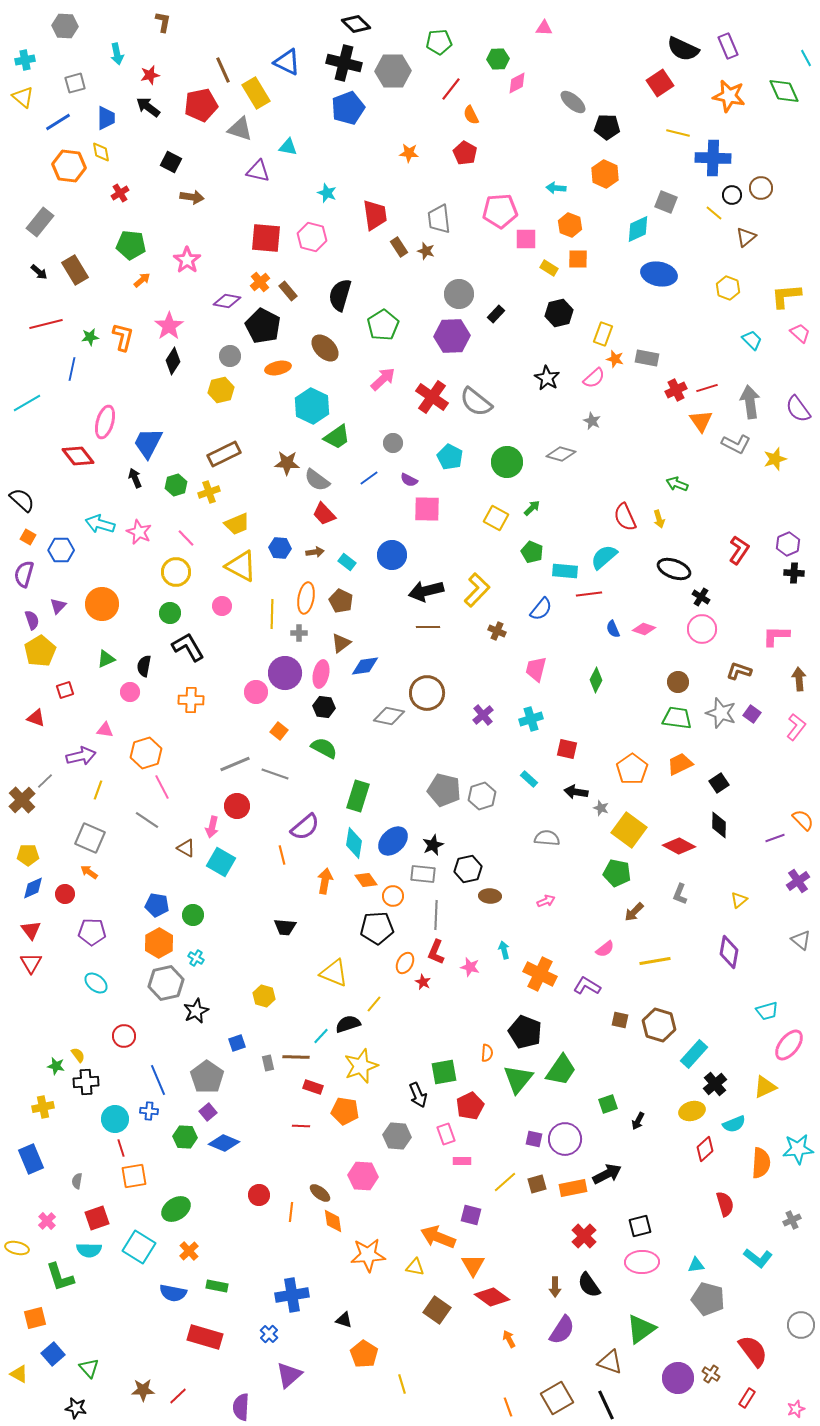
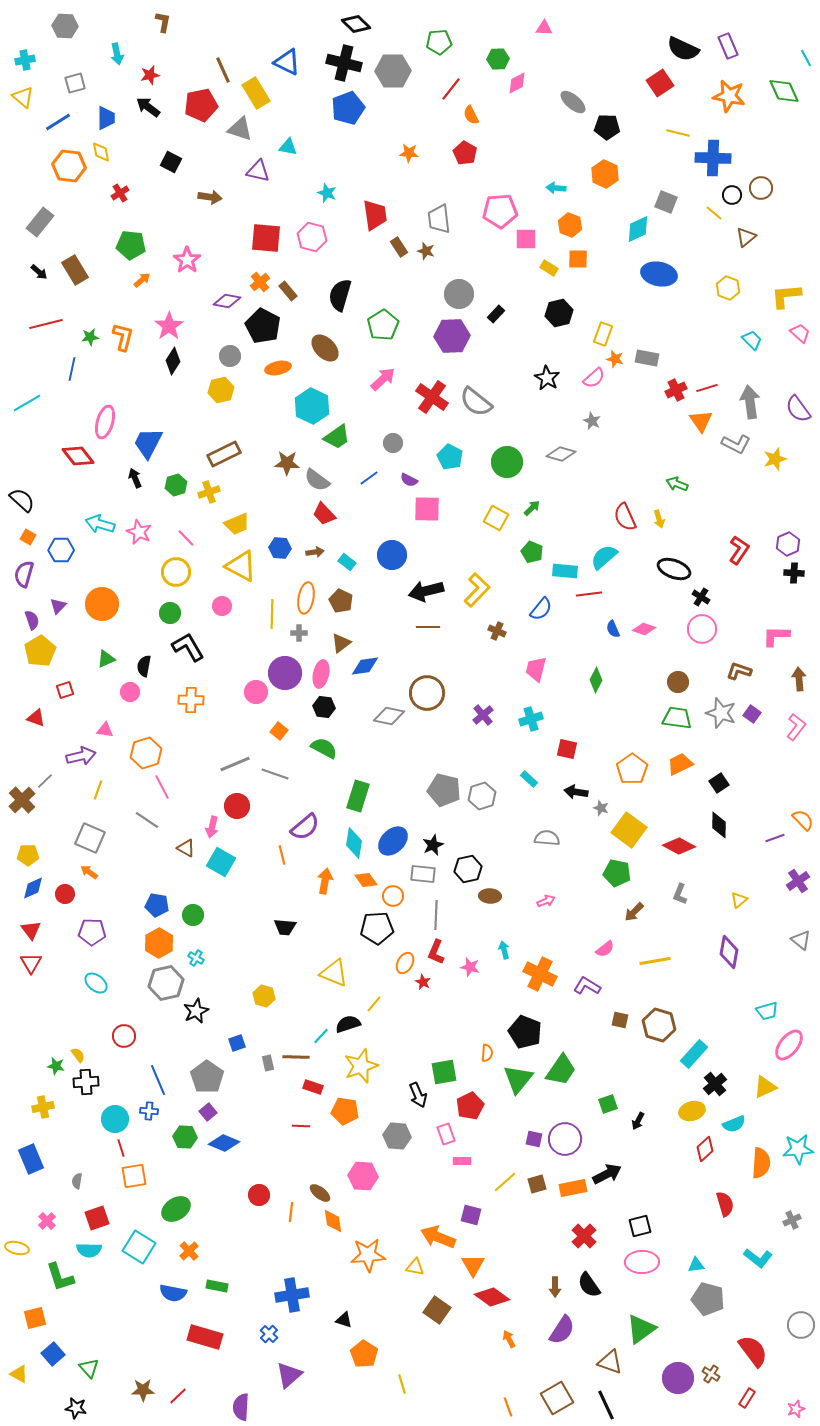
brown arrow at (192, 197): moved 18 px right
